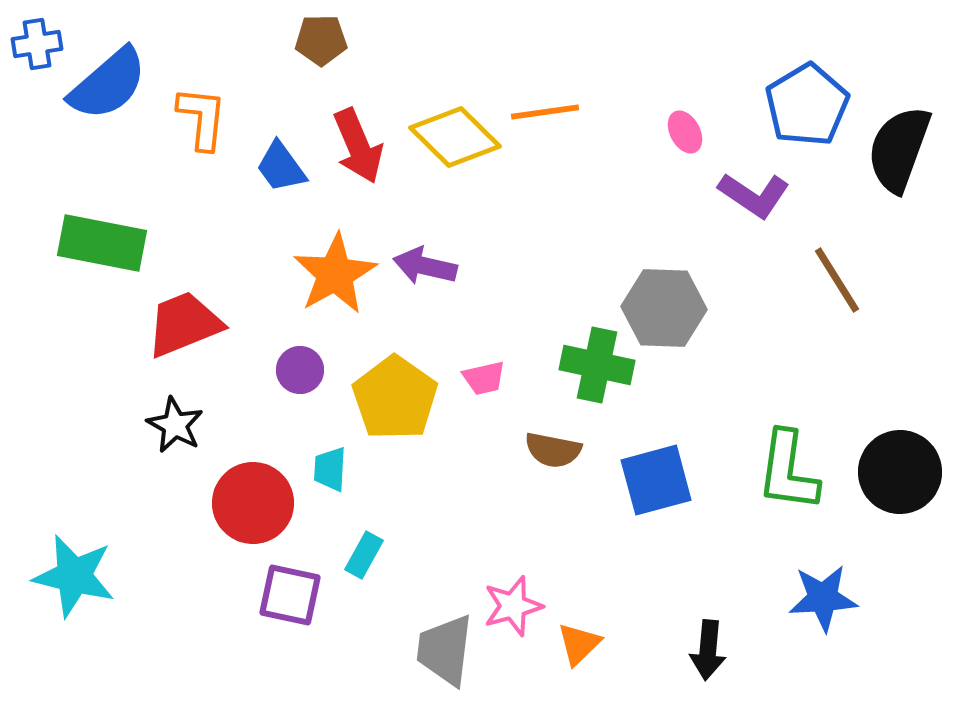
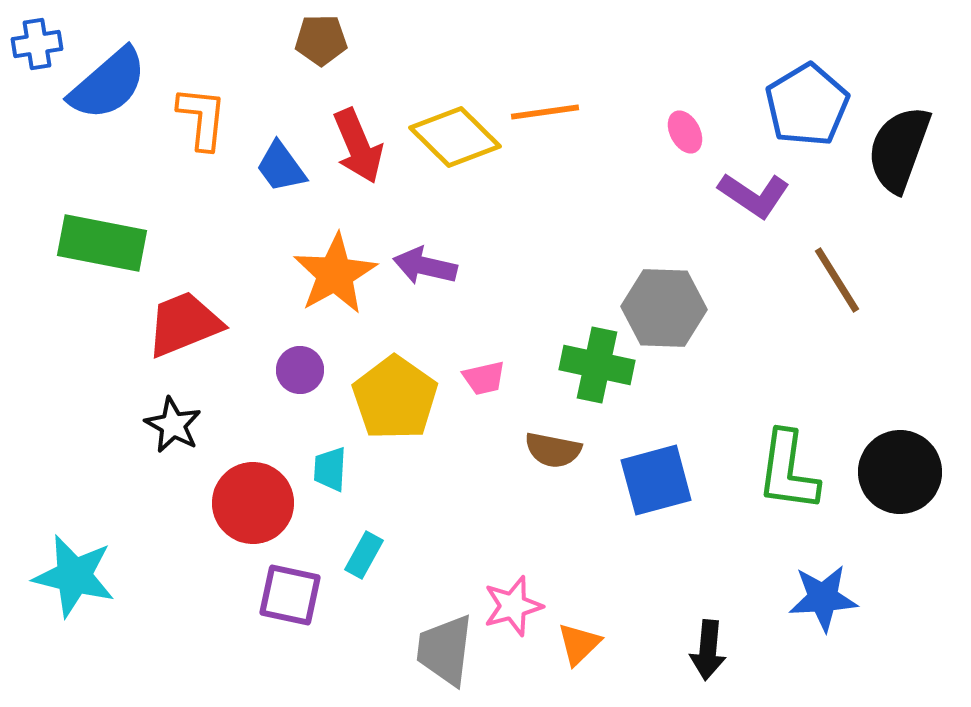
black star: moved 2 px left
